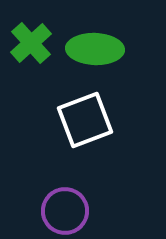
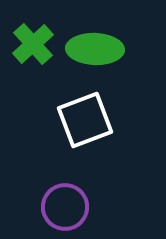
green cross: moved 2 px right, 1 px down
purple circle: moved 4 px up
